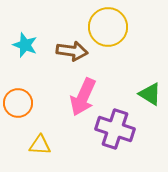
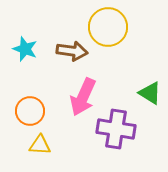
cyan star: moved 4 px down
green triangle: moved 1 px up
orange circle: moved 12 px right, 8 px down
purple cross: moved 1 px right; rotated 9 degrees counterclockwise
